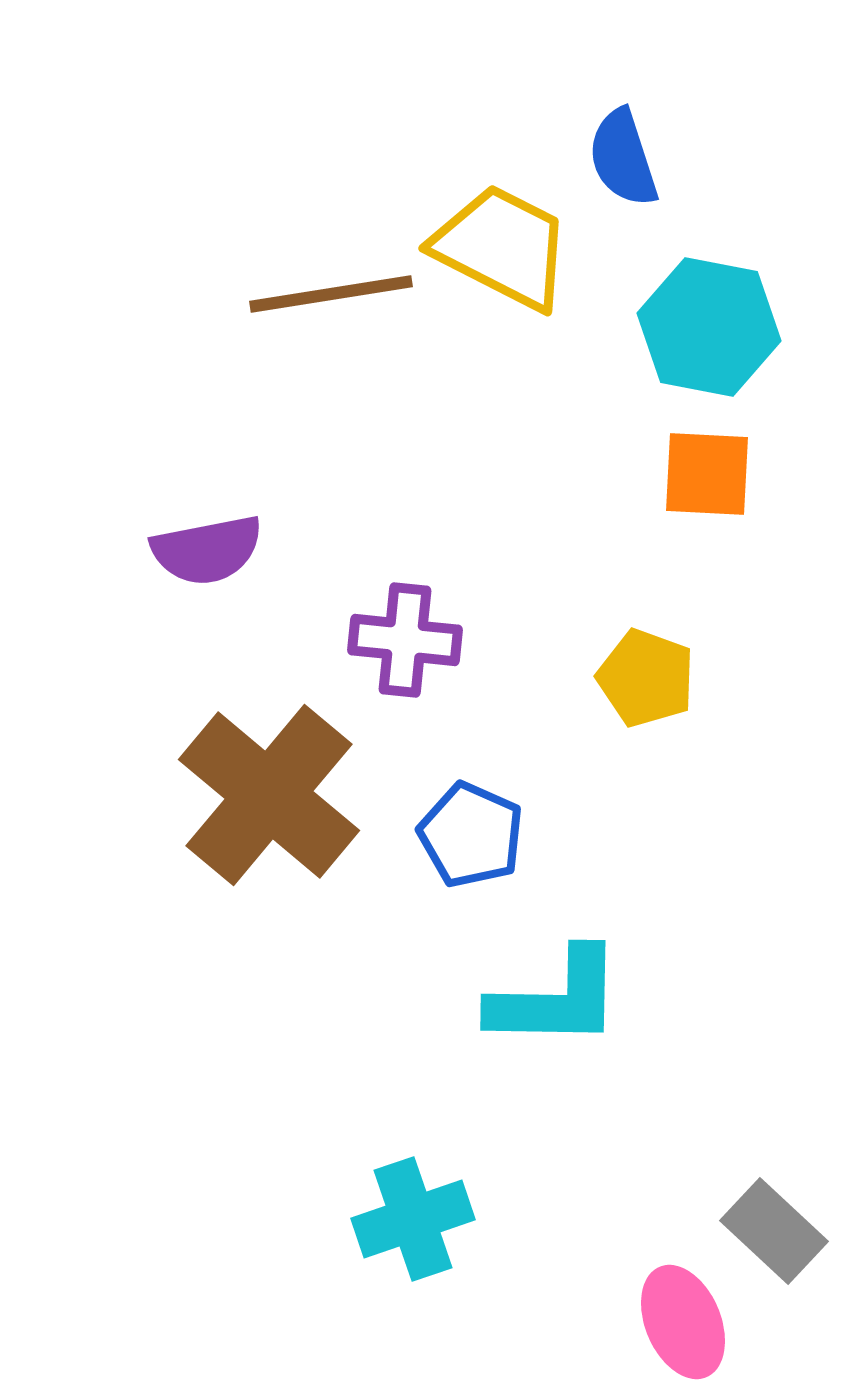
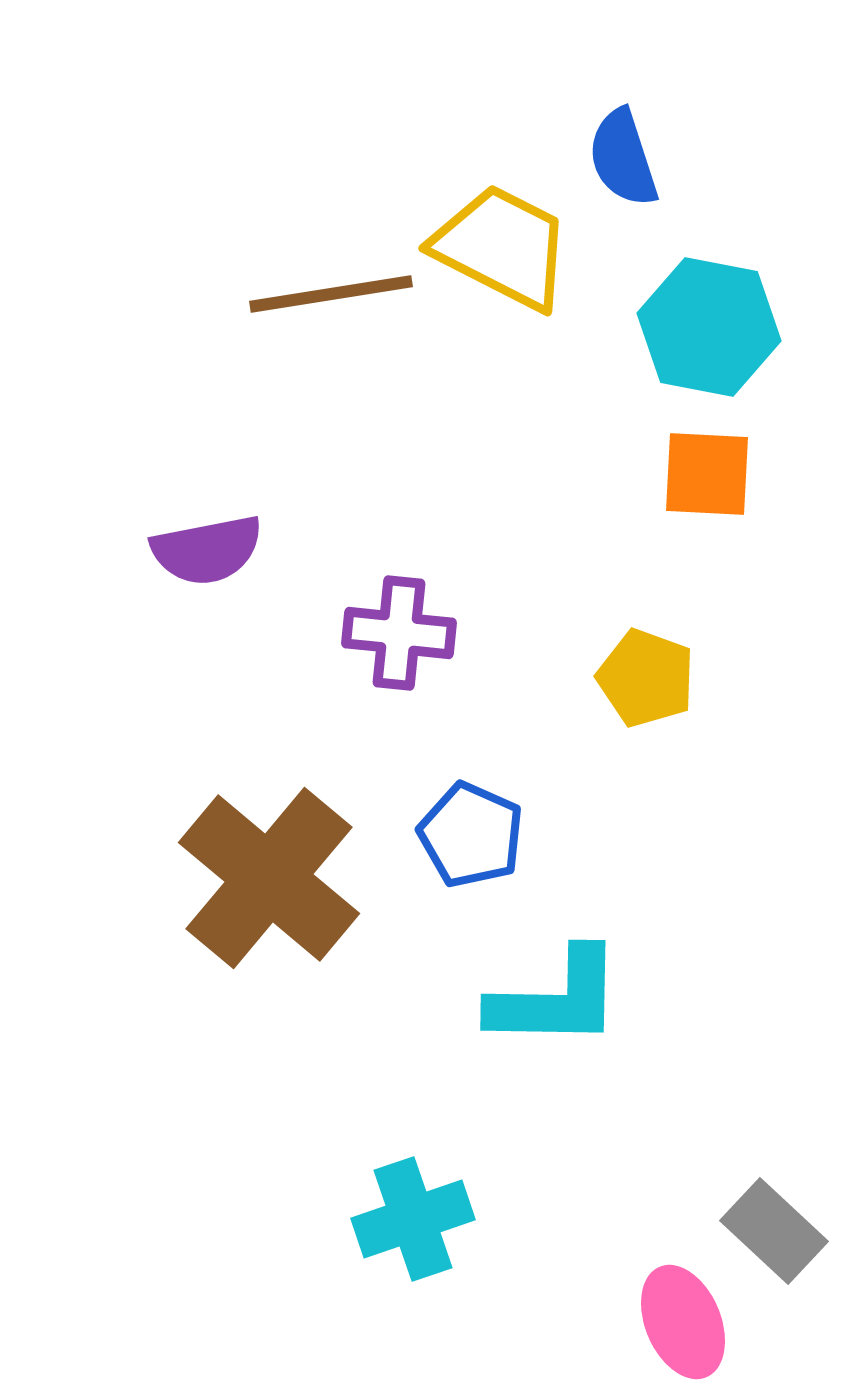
purple cross: moved 6 px left, 7 px up
brown cross: moved 83 px down
